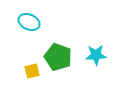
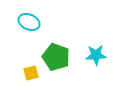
green pentagon: moved 2 px left
yellow square: moved 1 px left, 2 px down
